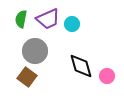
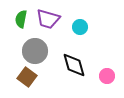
purple trapezoid: rotated 40 degrees clockwise
cyan circle: moved 8 px right, 3 px down
black diamond: moved 7 px left, 1 px up
